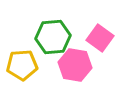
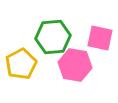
pink square: rotated 24 degrees counterclockwise
yellow pentagon: moved 1 px left, 1 px up; rotated 24 degrees counterclockwise
